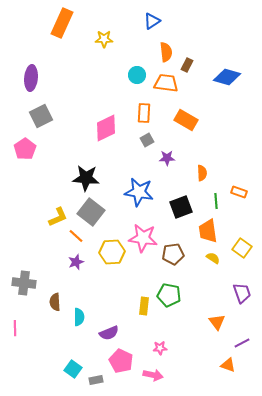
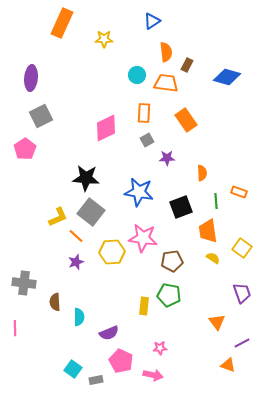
orange rectangle at (186, 120): rotated 25 degrees clockwise
brown pentagon at (173, 254): moved 1 px left, 7 px down
